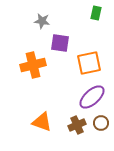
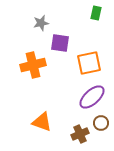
gray star: moved 1 px left, 2 px down; rotated 21 degrees counterclockwise
brown cross: moved 3 px right, 9 px down
